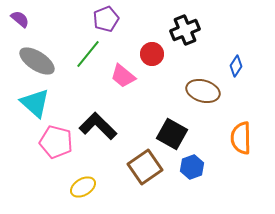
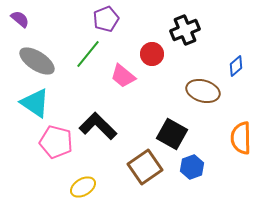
blue diamond: rotated 15 degrees clockwise
cyan triangle: rotated 8 degrees counterclockwise
